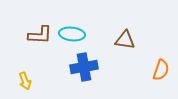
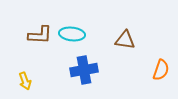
blue cross: moved 3 px down
